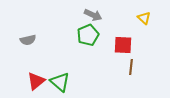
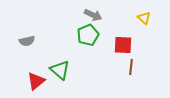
gray semicircle: moved 1 px left, 1 px down
green triangle: moved 12 px up
